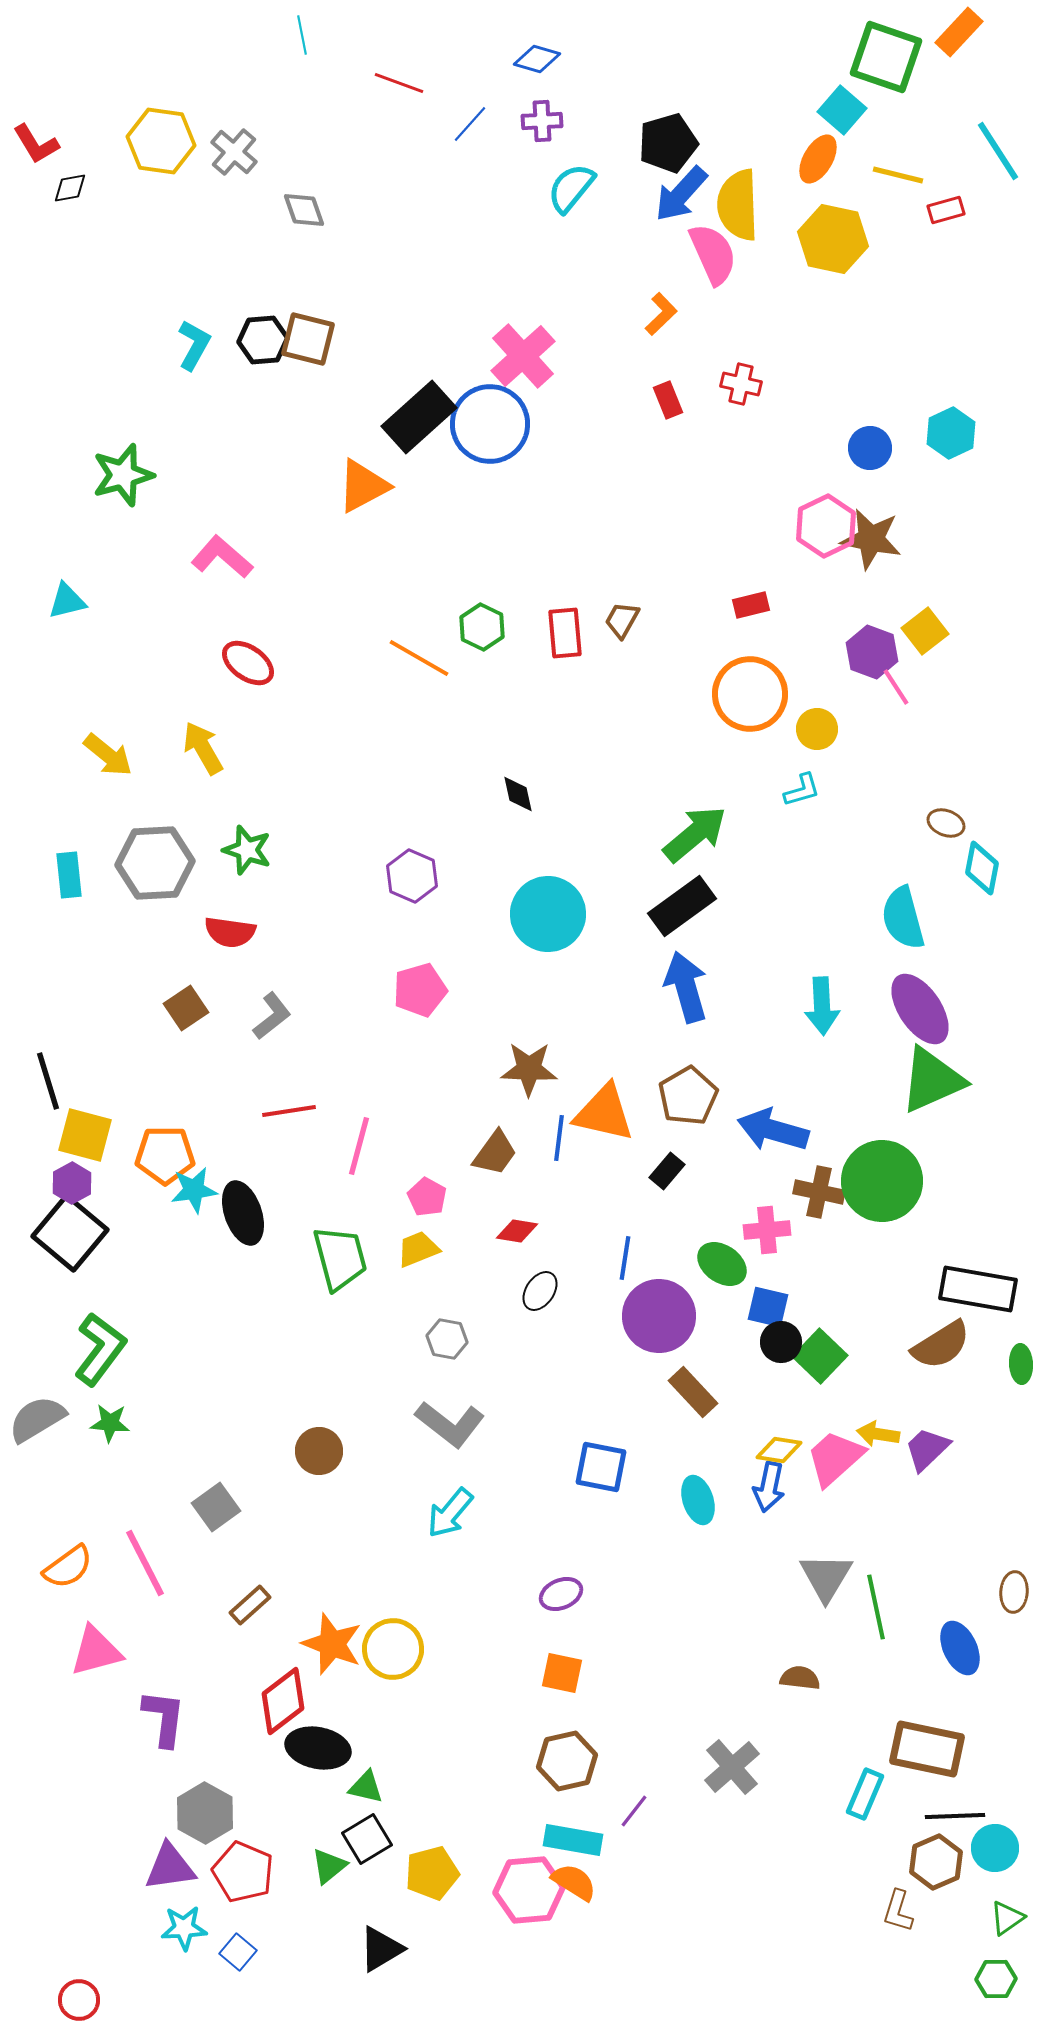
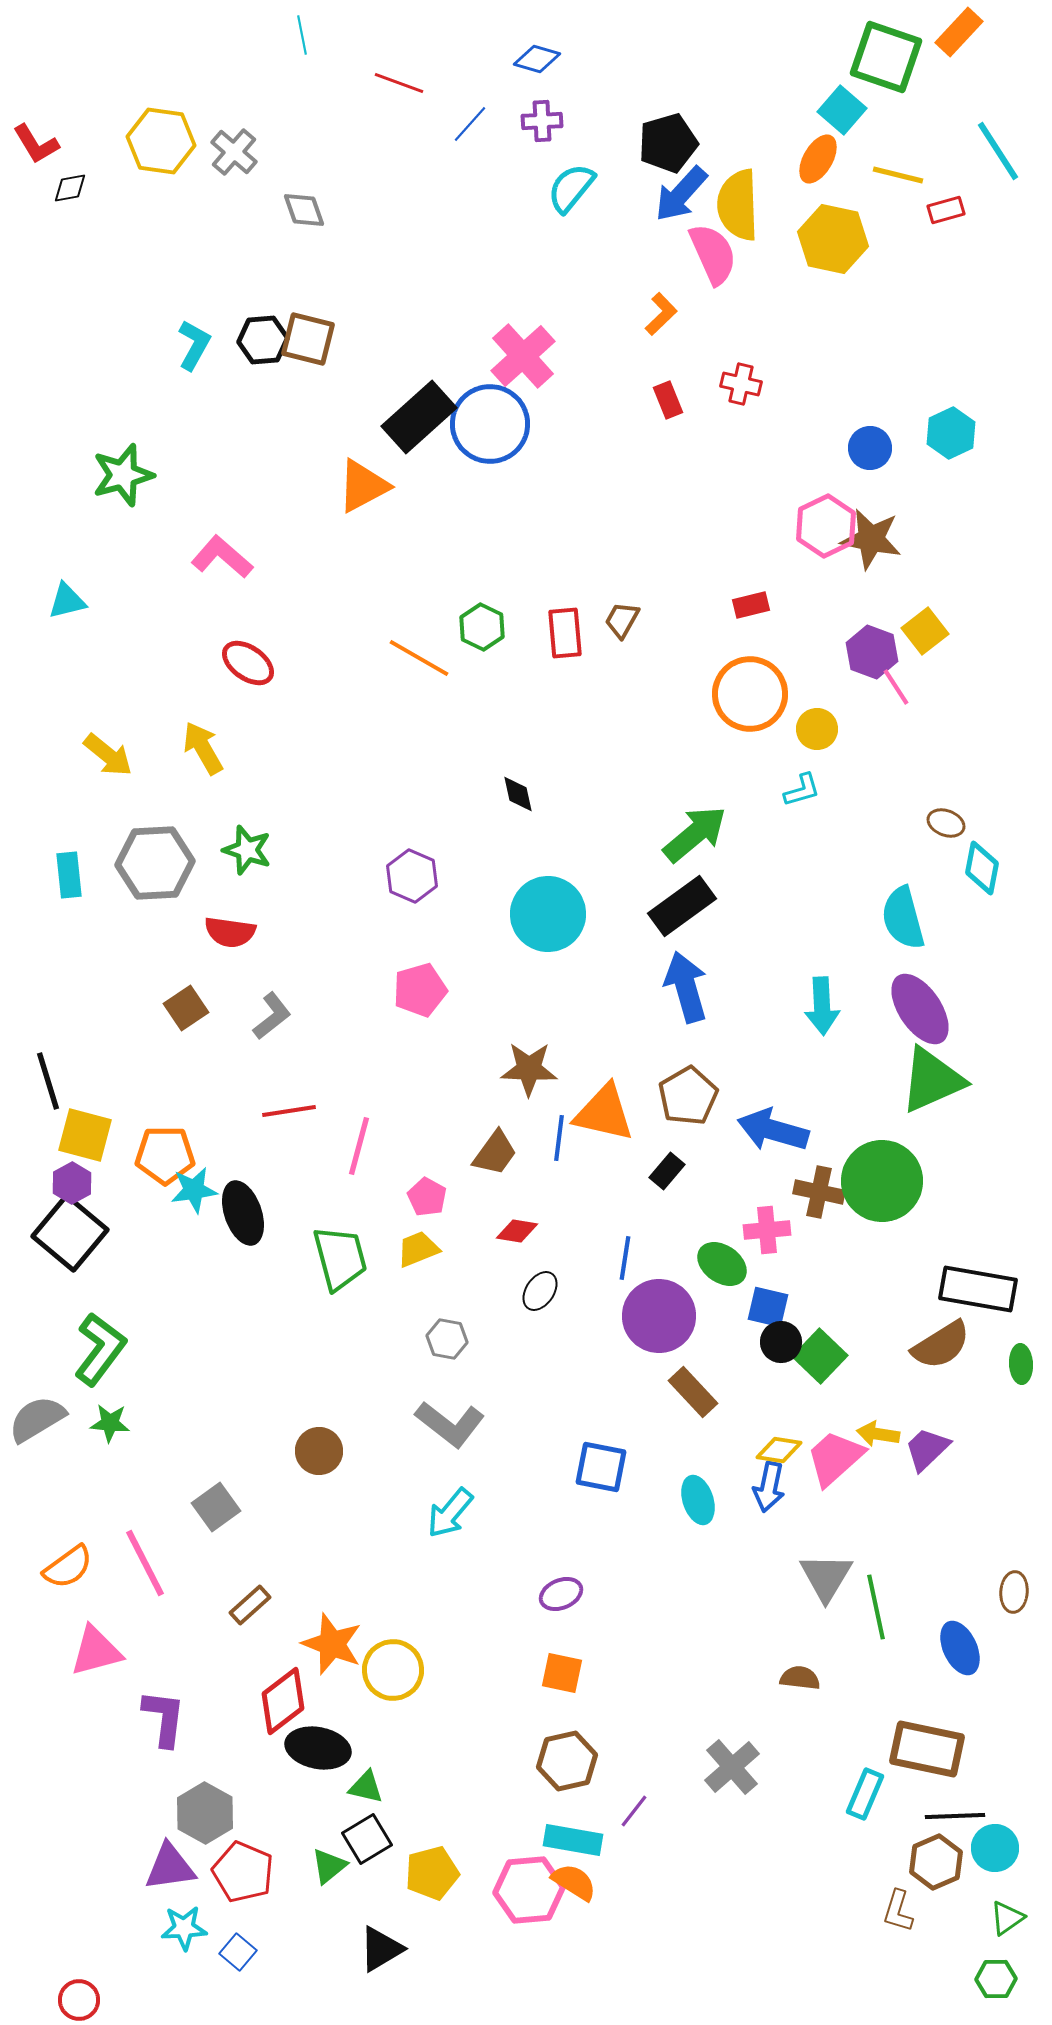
yellow circle at (393, 1649): moved 21 px down
